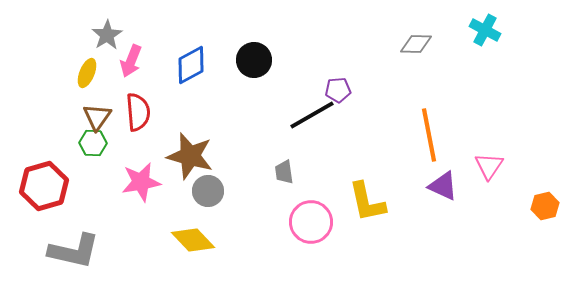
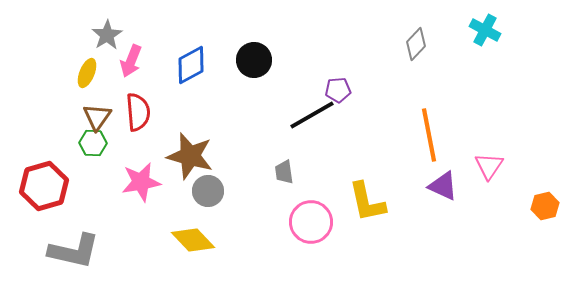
gray diamond: rotated 48 degrees counterclockwise
